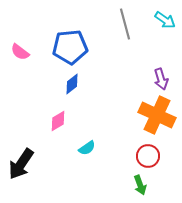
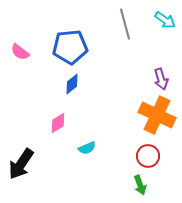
pink diamond: moved 2 px down
cyan semicircle: rotated 12 degrees clockwise
